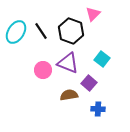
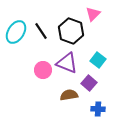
cyan square: moved 4 px left, 1 px down
purple triangle: moved 1 px left
